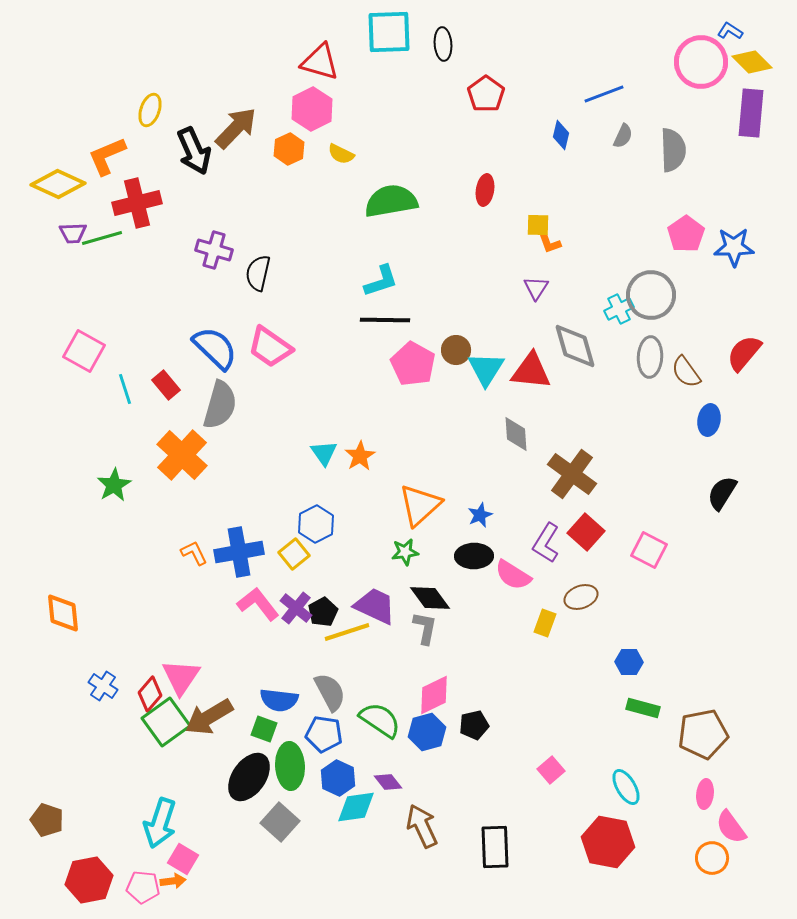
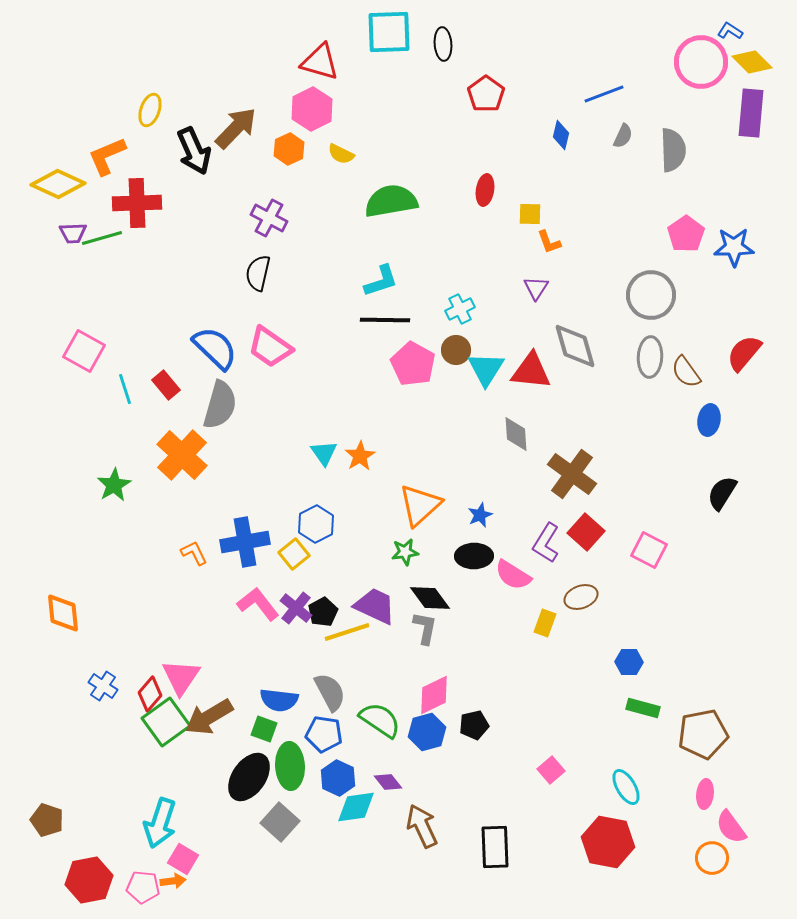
red cross at (137, 203): rotated 12 degrees clockwise
yellow square at (538, 225): moved 8 px left, 11 px up
purple cross at (214, 250): moved 55 px right, 32 px up; rotated 12 degrees clockwise
cyan cross at (619, 309): moved 159 px left
blue cross at (239, 552): moved 6 px right, 10 px up
